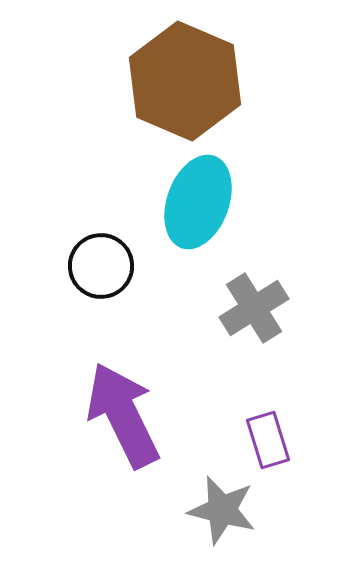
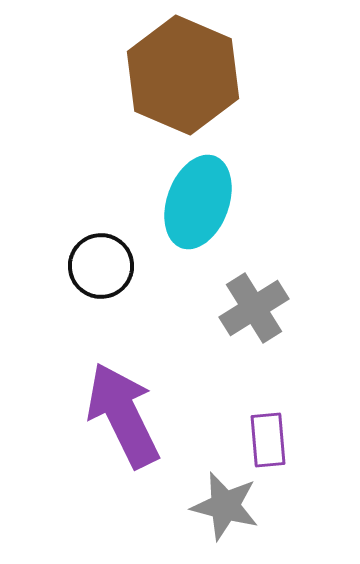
brown hexagon: moved 2 px left, 6 px up
purple rectangle: rotated 12 degrees clockwise
gray star: moved 3 px right, 4 px up
